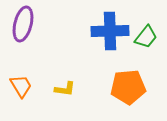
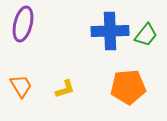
green trapezoid: moved 2 px up
yellow L-shape: rotated 25 degrees counterclockwise
